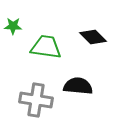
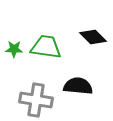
green star: moved 1 px right, 23 px down
